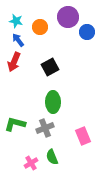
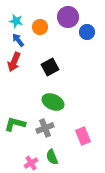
green ellipse: rotated 65 degrees counterclockwise
